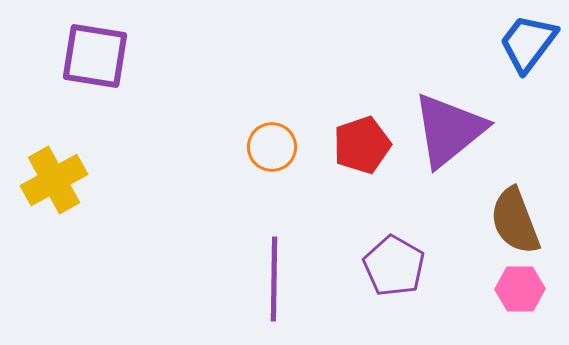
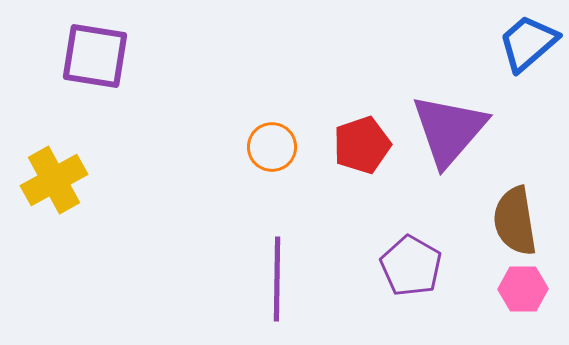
blue trapezoid: rotated 12 degrees clockwise
purple triangle: rotated 10 degrees counterclockwise
brown semicircle: rotated 12 degrees clockwise
purple pentagon: moved 17 px right
purple line: moved 3 px right
pink hexagon: moved 3 px right
